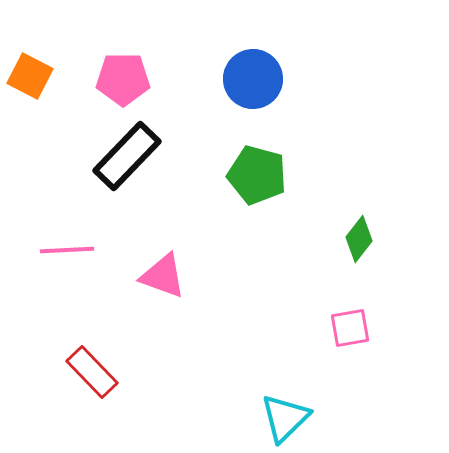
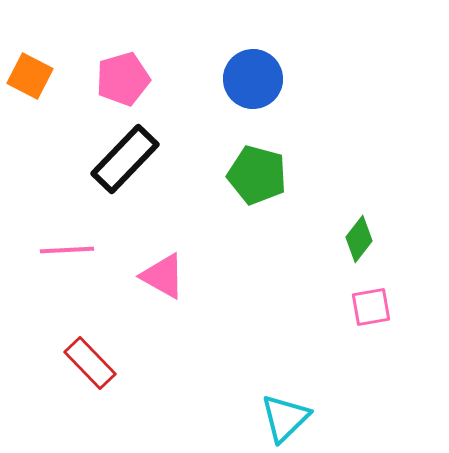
pink pentagon: rotated 16 degrees counterclockwise
black rectangle: moved 2 px left, 3 px down
pink triangle: rotated 9 degrees clockwise
pink square: moved 21 px right, 21 px up
red rectangle: moved 2 px left, 9 px up
